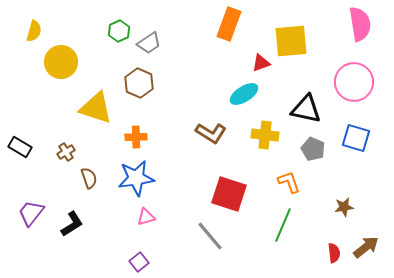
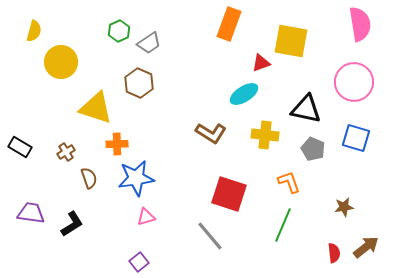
yellow square: rotated 15 degrees clockwise
orange cross: moved 19 px left, 7 px down
purple trapezoid: rotated 60 degrees clockwise
